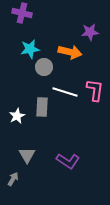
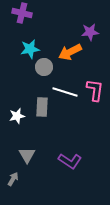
orange arrow: rotated 140 degrees clockwise
white star: rotated 14 degrees clockwise
purple L-shape: moved 2 px right
